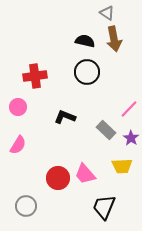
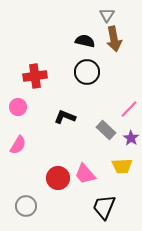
gray triangle: moved 2 px down; rotated 28 degrees clockwise
